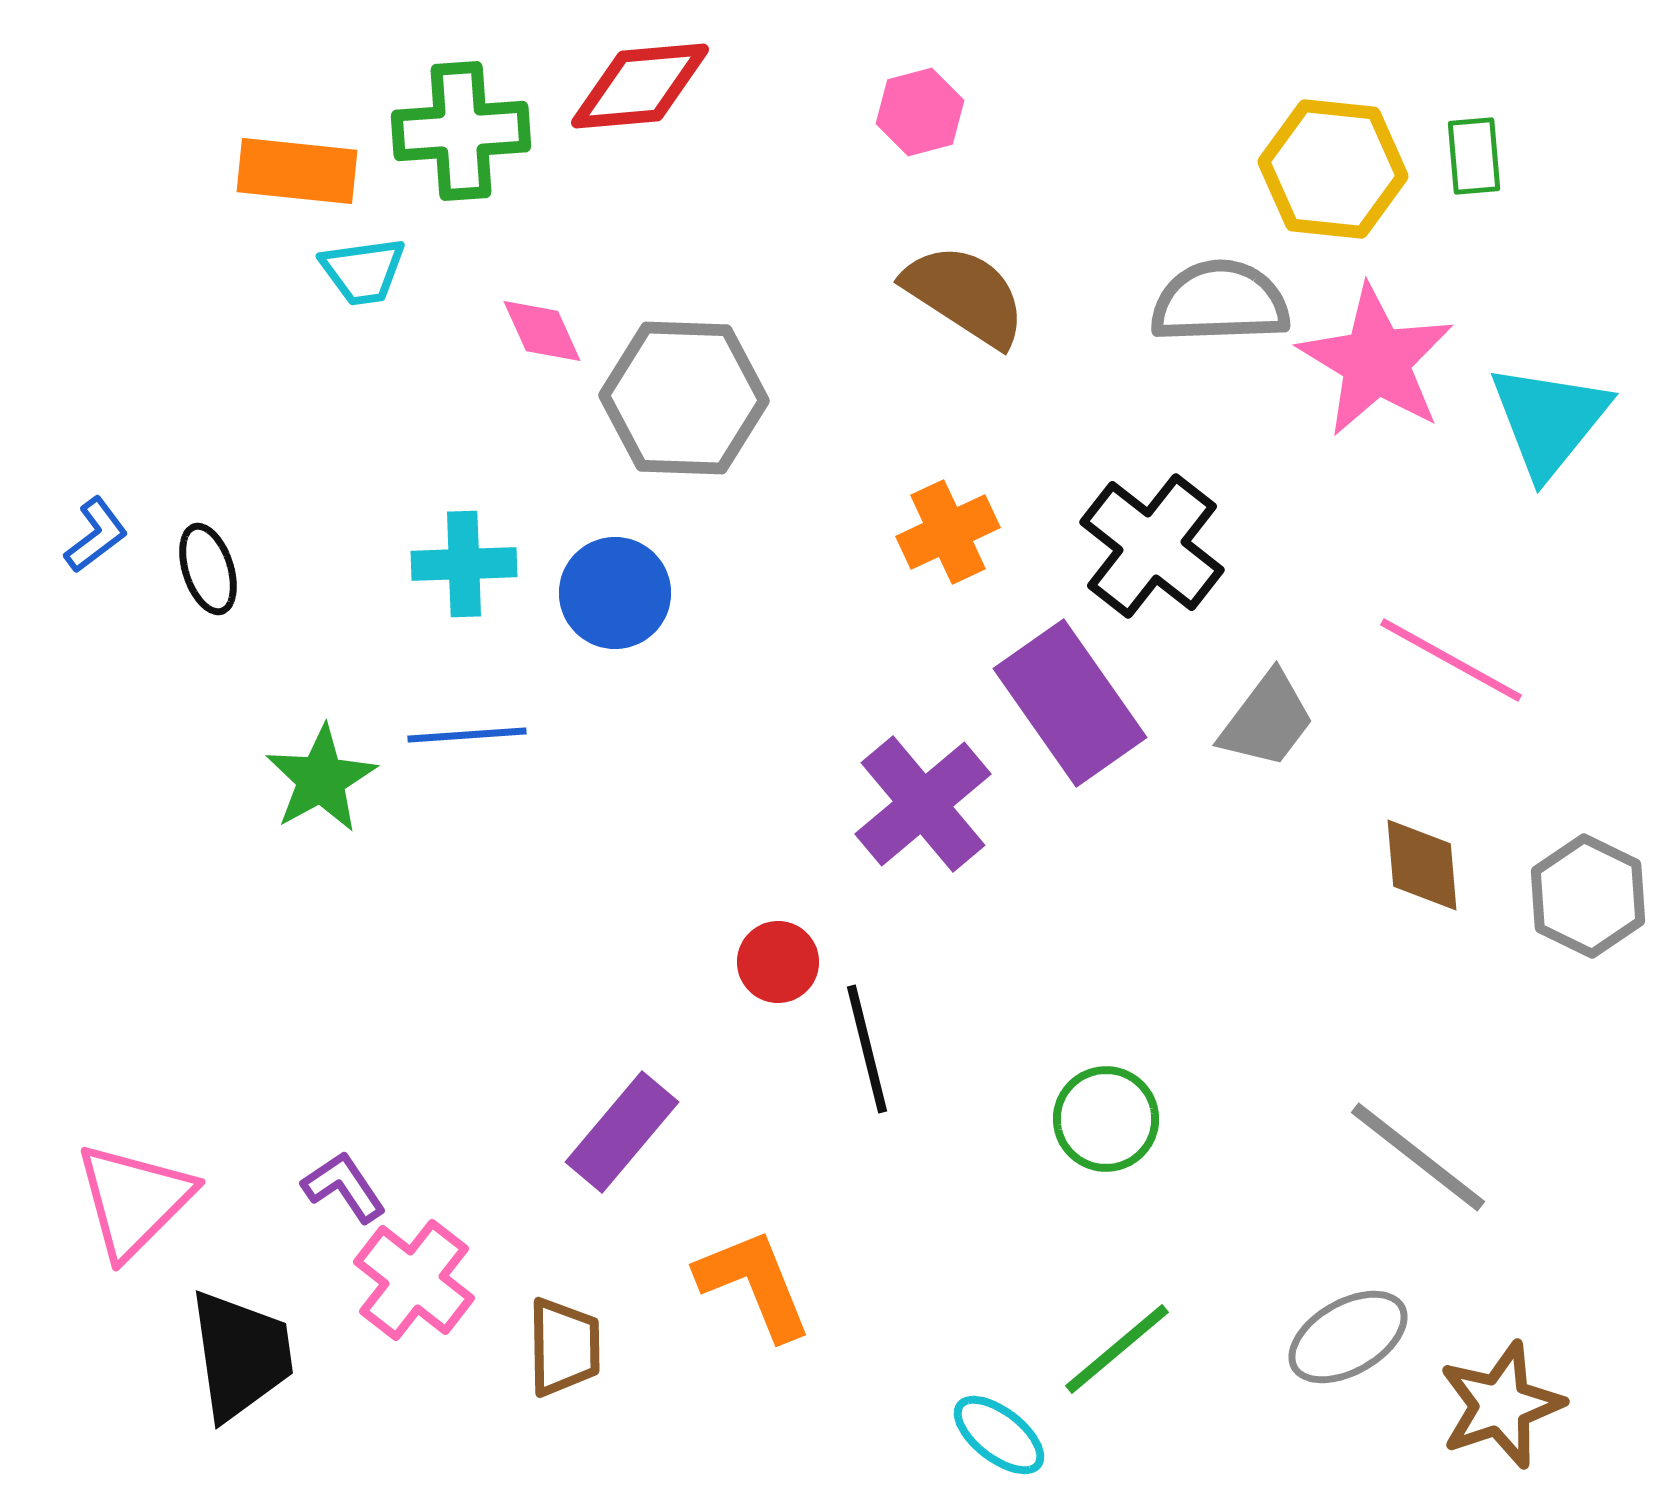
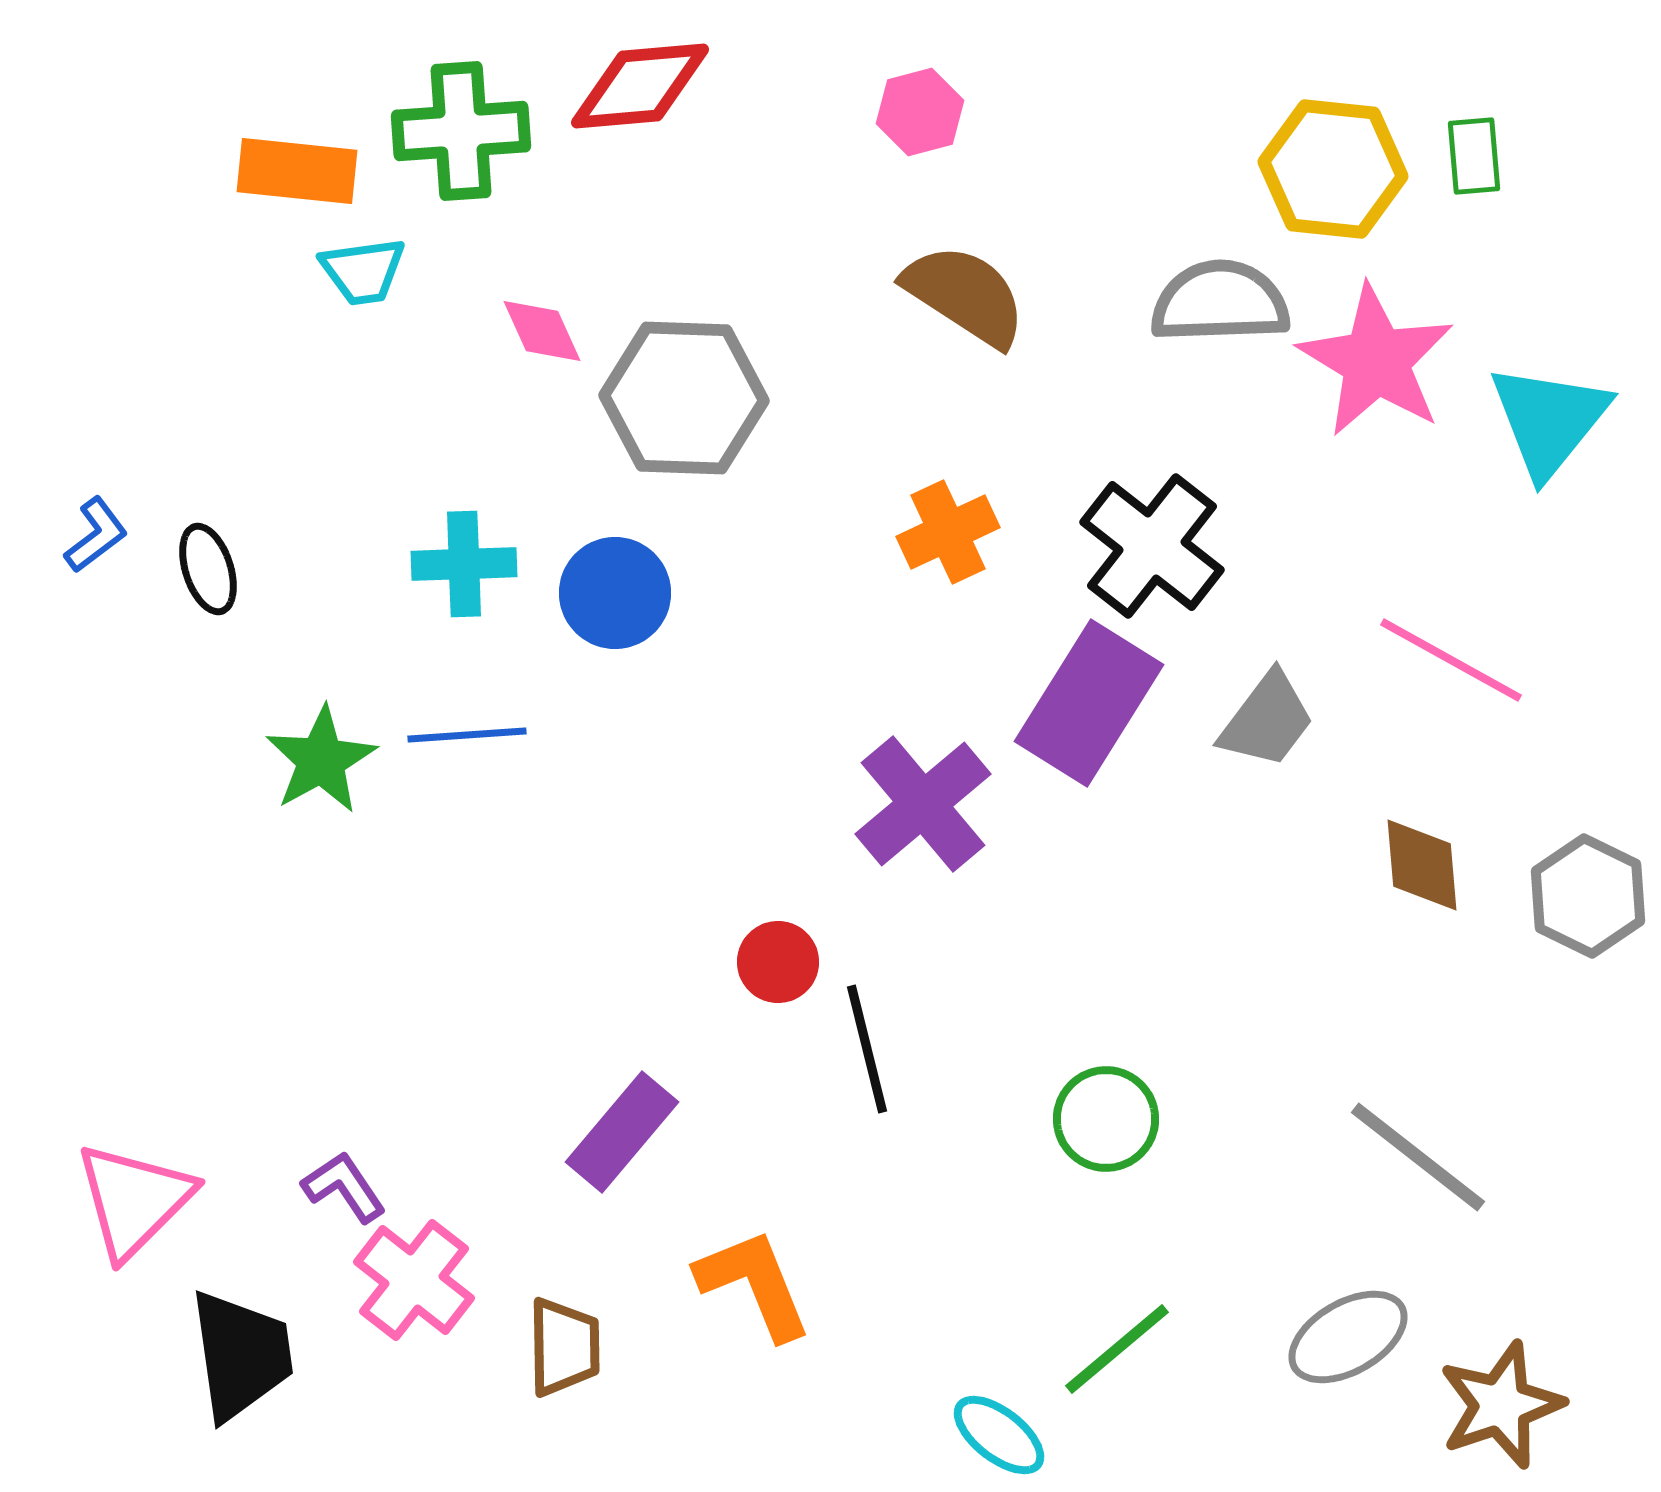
purple rectangle at (1070, 703): moved 19 px right; rotated 67 degrees clockwise
green star at (321, 779): moved 19 px up
